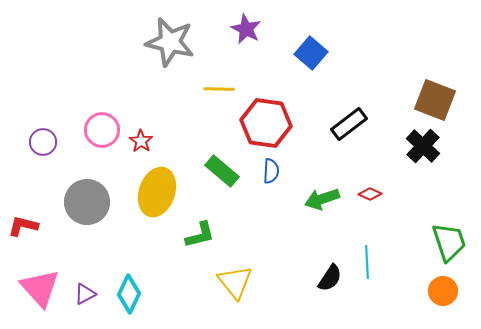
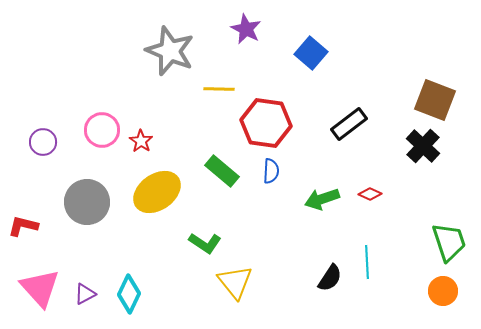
gray star: moved 9 px down; rotated 9 degrees clockwise
yellow ellipse: rotated 36 degrees clockwise
green L-shape: moved 5 px right, 8 px down; rotated 48 degrees clockwise
